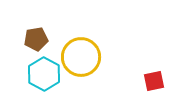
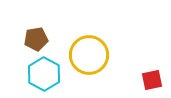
yellow circle: moved 8 px right, 2 px up
red square: moved 2 px left, 1 px up
